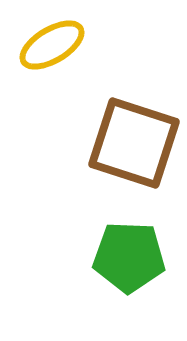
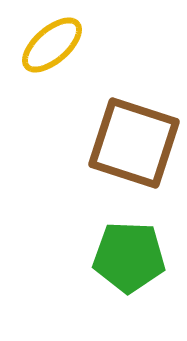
yellow ellipse: rotated 10 degrees counterclockwise
